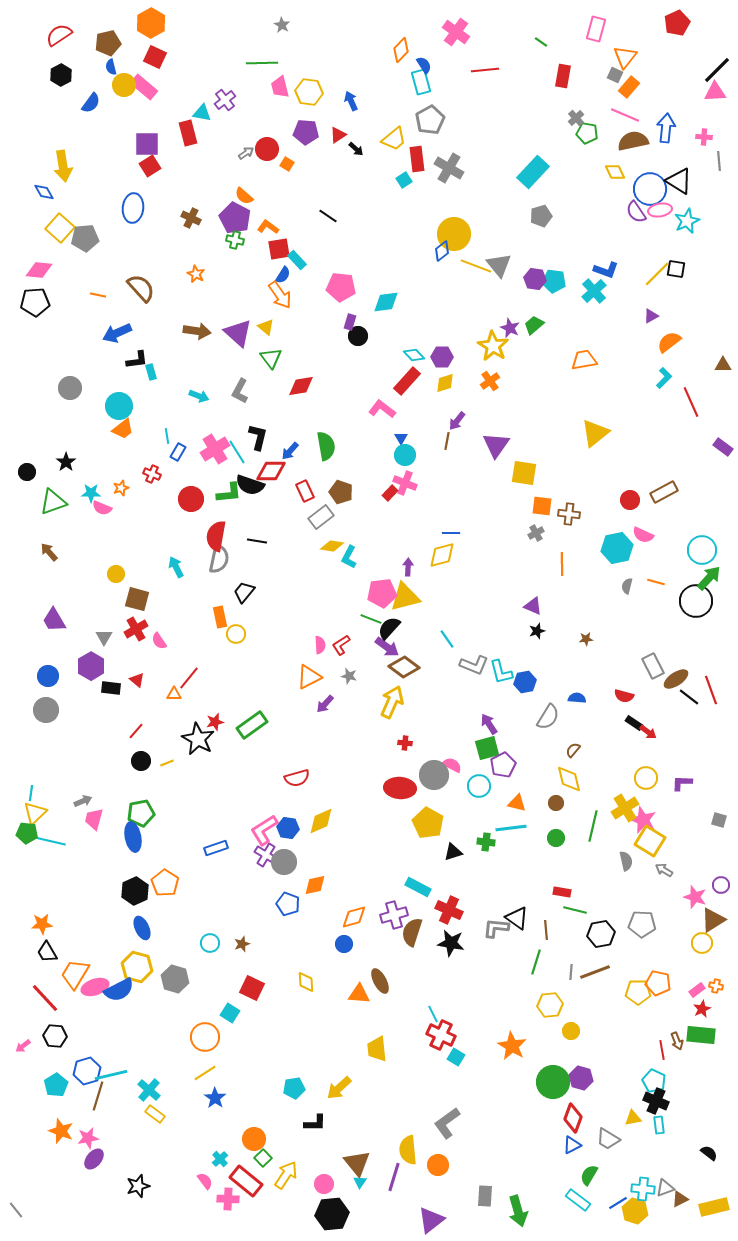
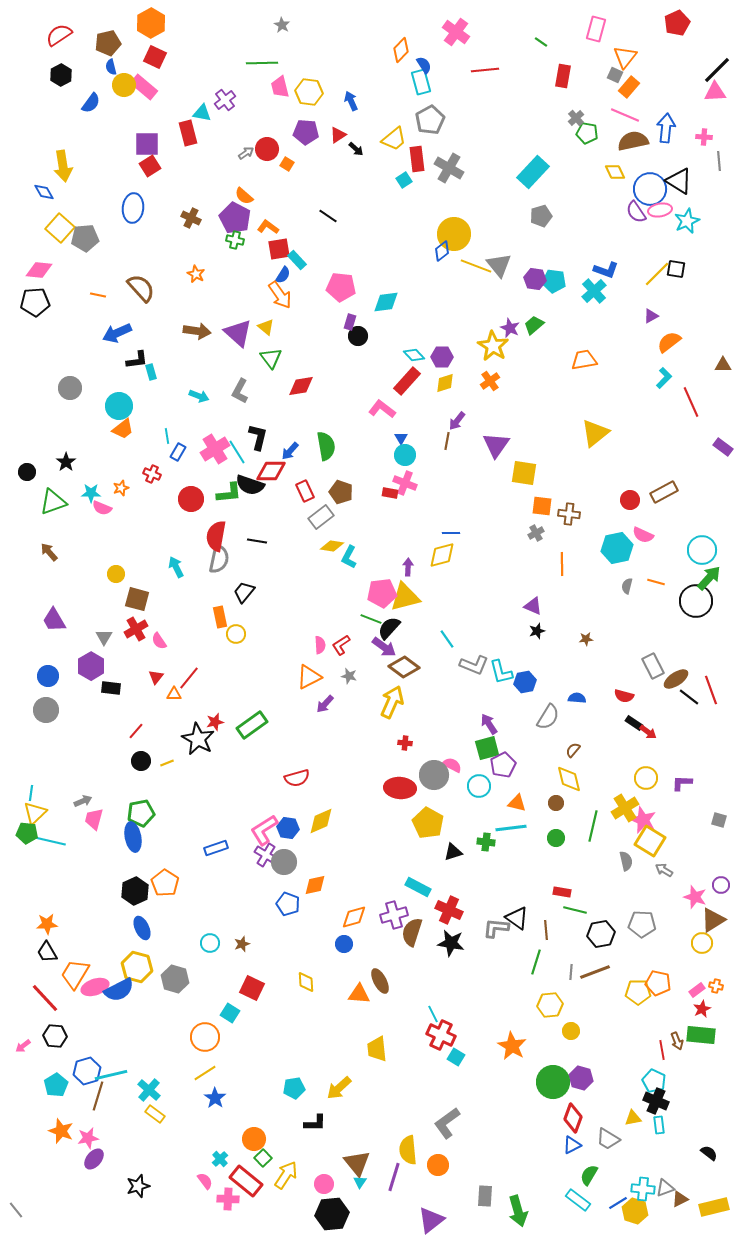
red rectangle at (390, 493): rotated 56 degrees clockwise
purple arrow at (387, 647): moved 3 px left
red triangle at (137, 680): moved 19 px right, 3 px up; rotated 28 degrees clockwise
orange star at (42, 924): moved 5 px right
